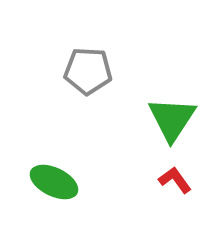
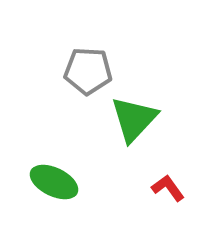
green triangle: moved 38 px left; rotated 10 degrees clockwise
red L-shape: moved 7 px left, 8 px down
